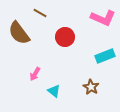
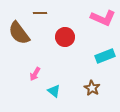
brown line: rotated 32 degrees counterclockwise
brown star: moved 1 px right, 1 px down
